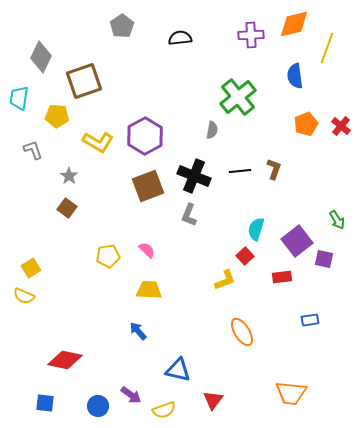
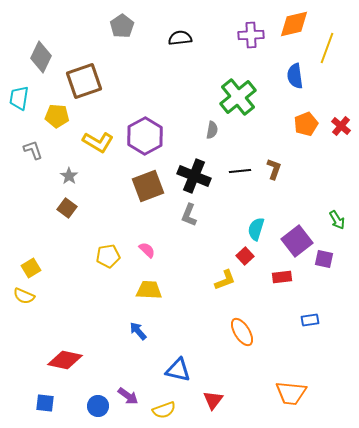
purple arrow at (131, 395): moved 3 px left, 1 px down
